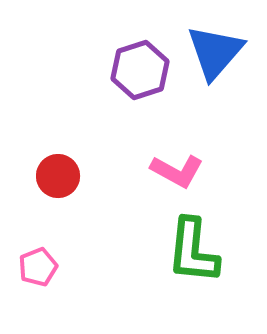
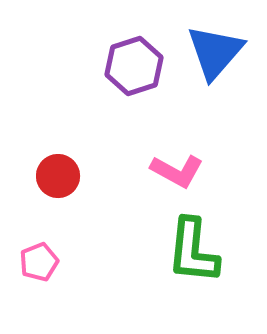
purple hexagon: moved 6 px left, 4 px up
pink pentagon: moved 1 px right, 5 px up
